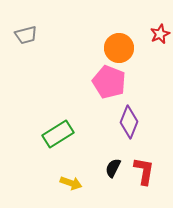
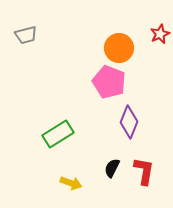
black semicircle: moved 1 px left
